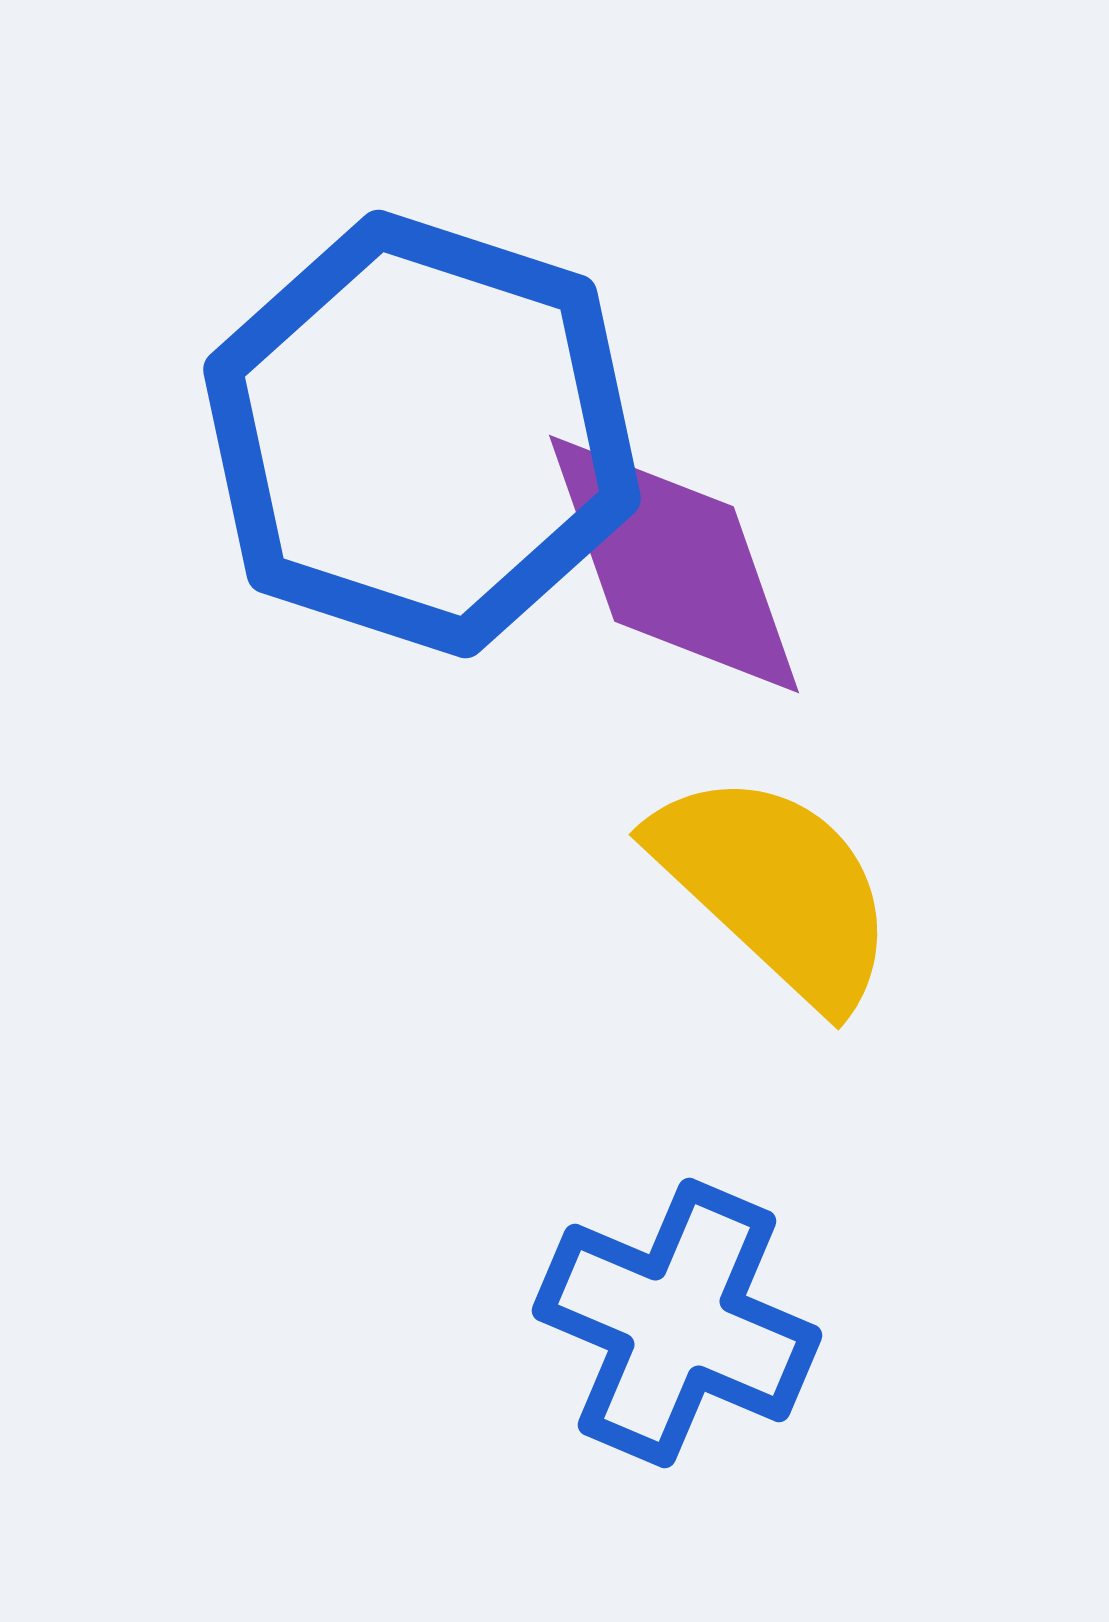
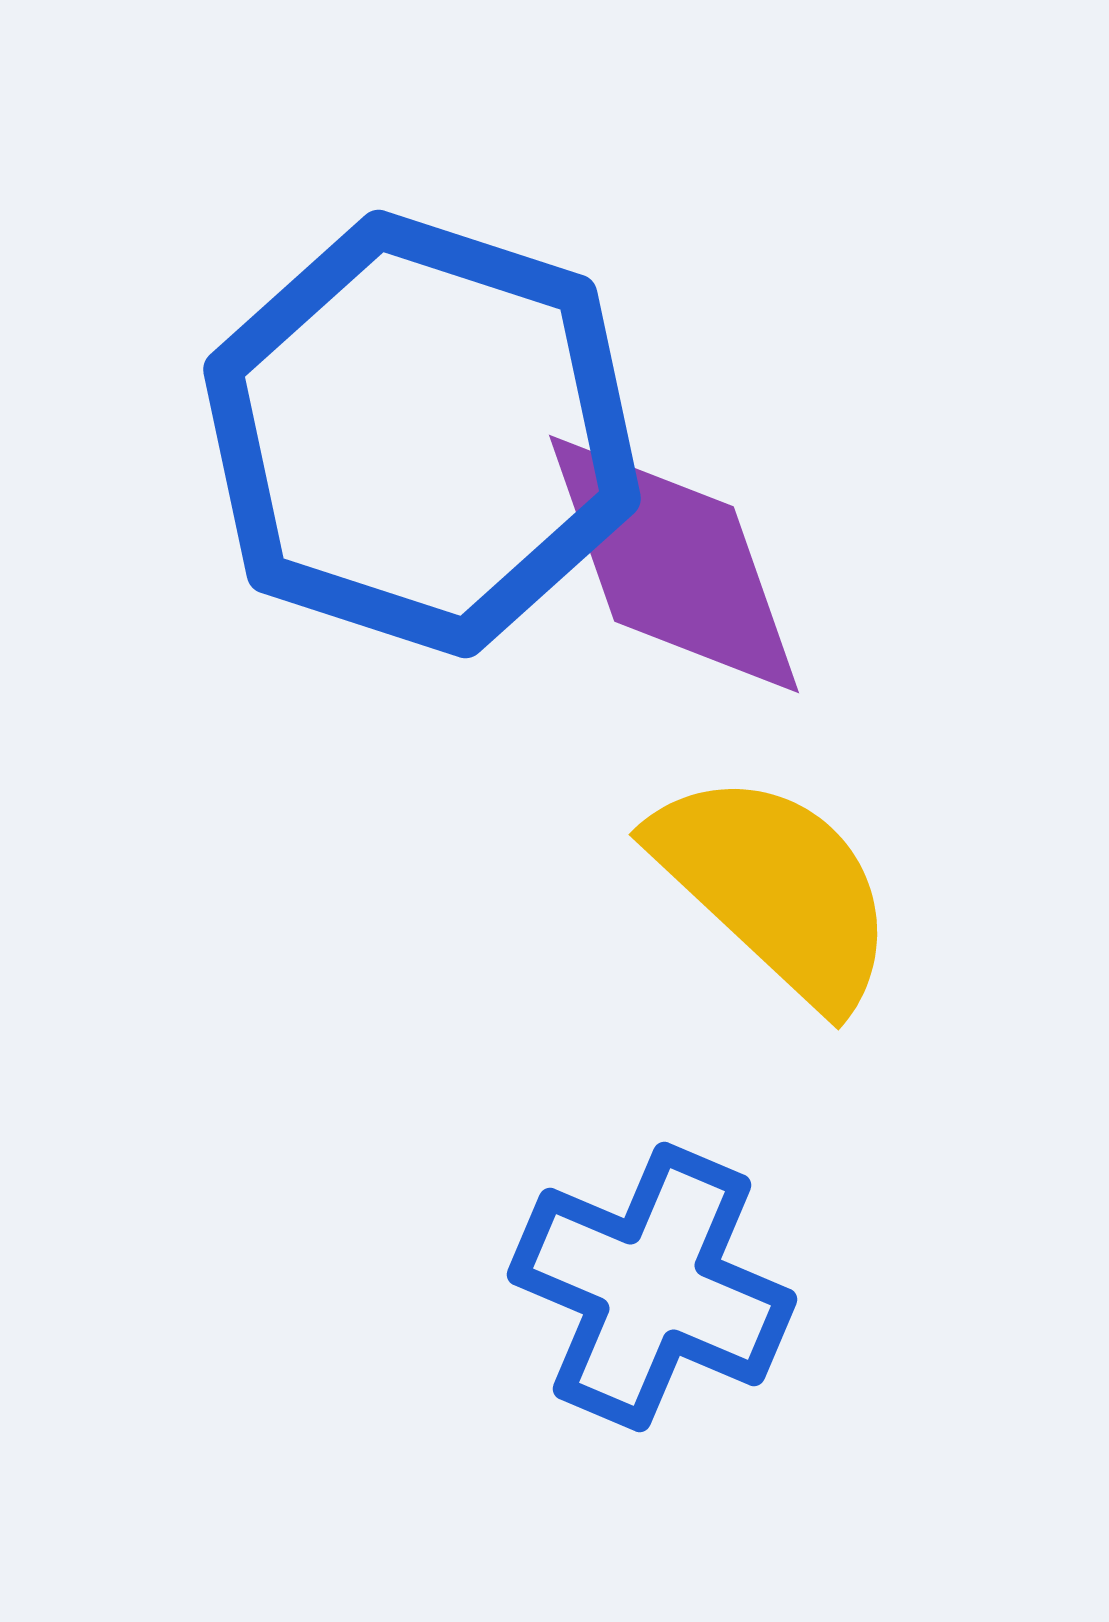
blue cross: moved 25 px left, 36 px up
